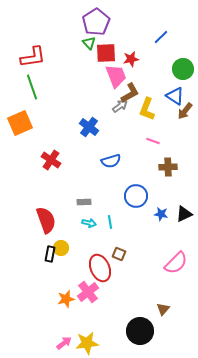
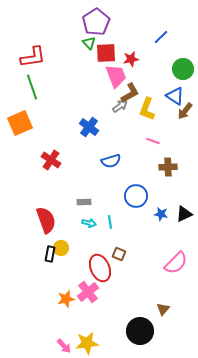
pink arrow: moved 3 px down; rotated 84 degrees clockwise
